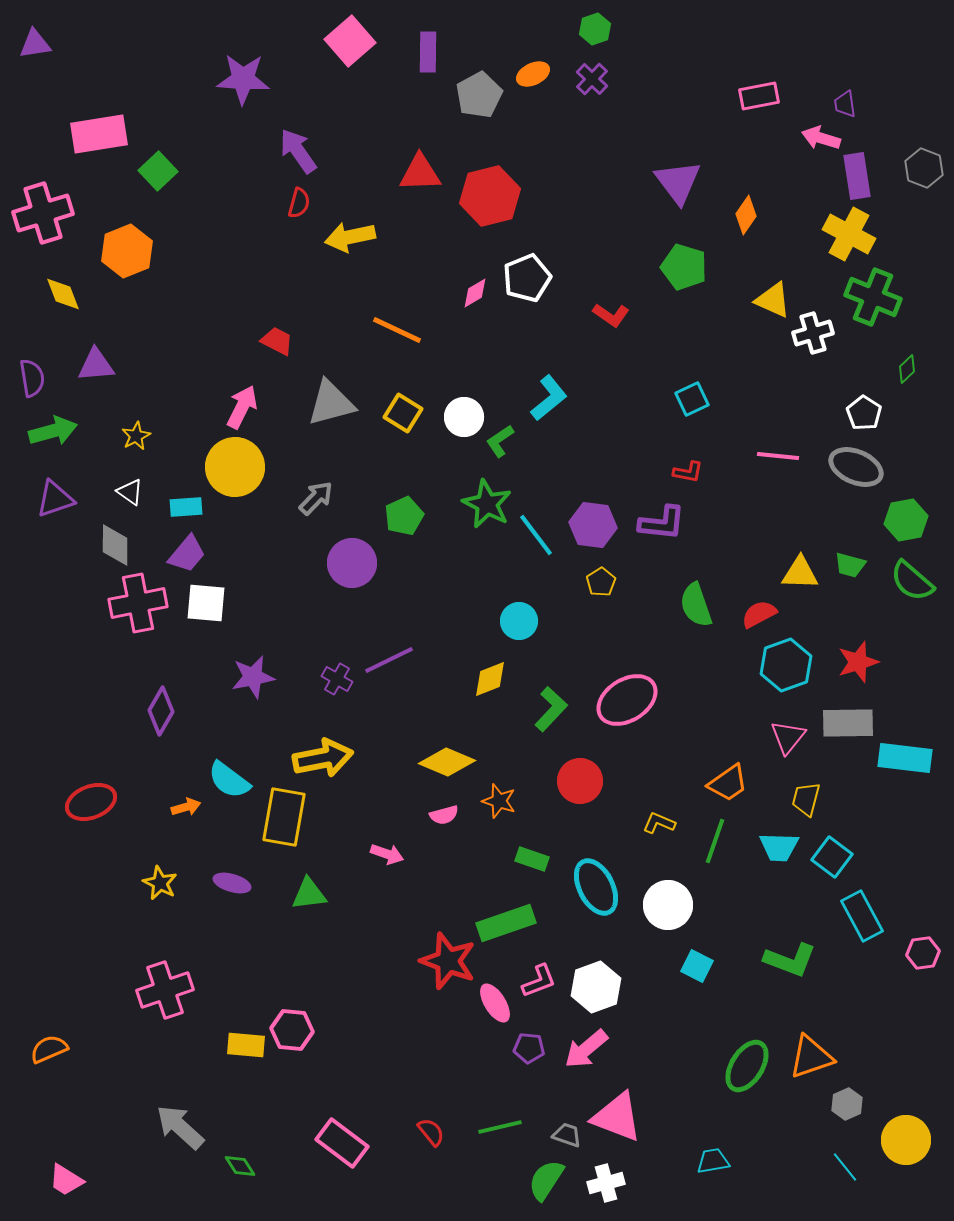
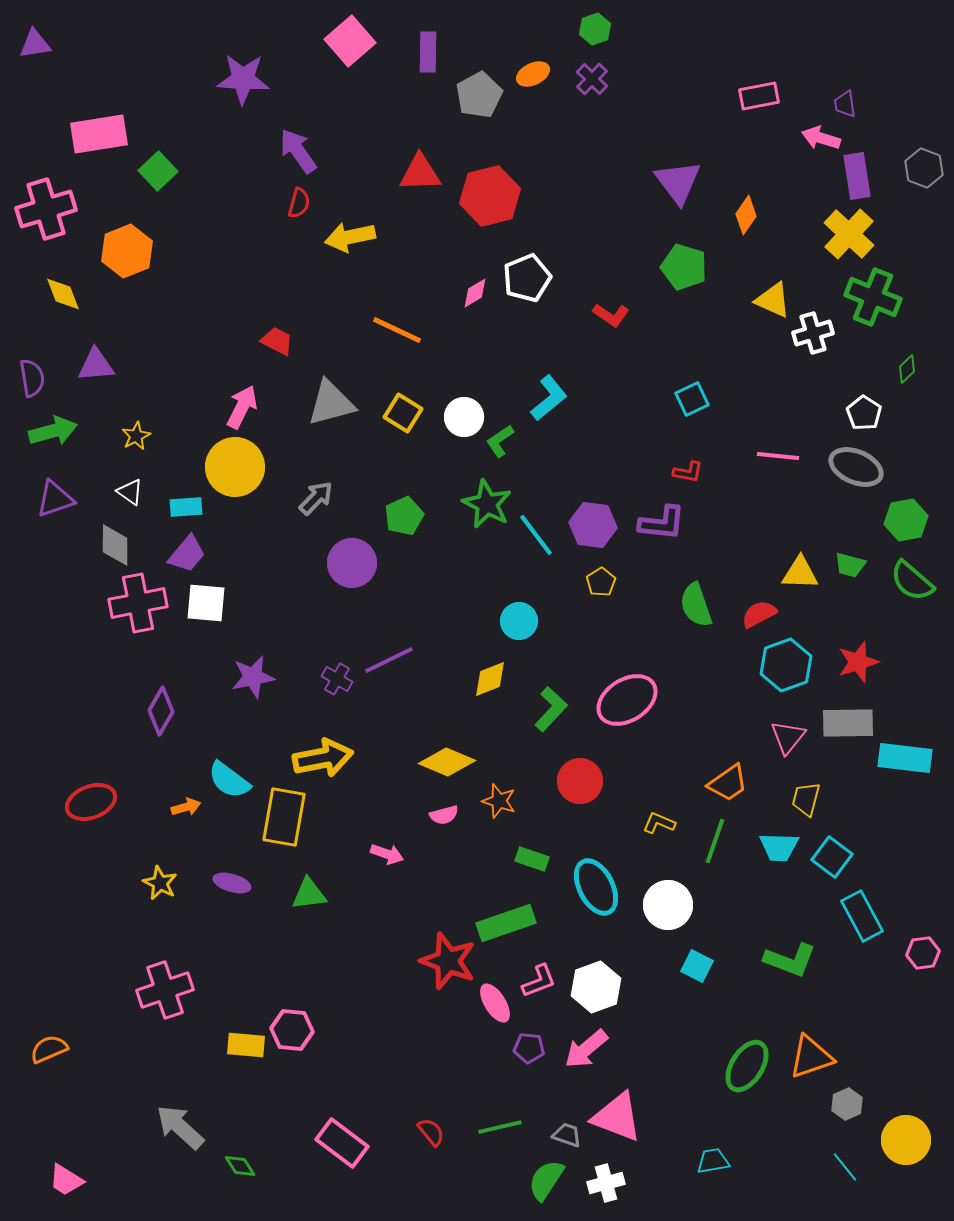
pink cross at (43, 213): moved 3 px right, 4 px up
yellow cross at (849, 234): rotated 15 degrees clockwise
